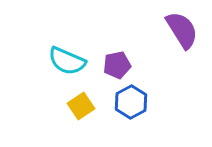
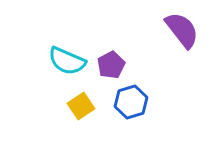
purple semicircle: rotated 6 degrees counterclockwise
purple pentagon: moved 6 px left; rotated 16 degrees counterclockwise
blue hexagon: rotated 12 degrees clockwise
